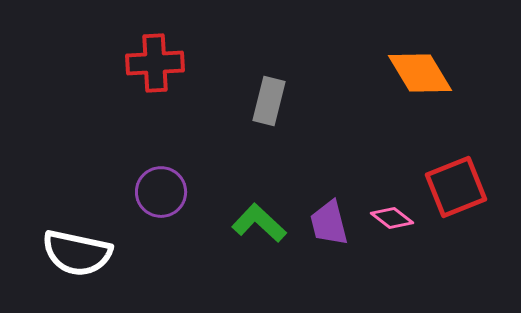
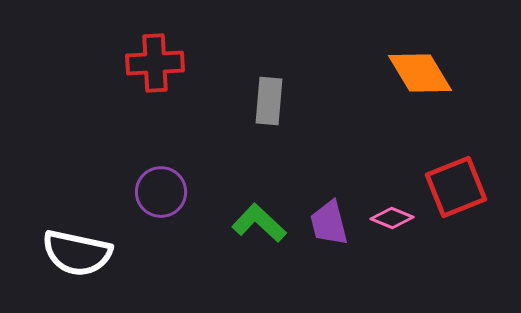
gray rectangle: rotated 9 degrees counterclockwise
pink diamond: rotated 15 degrees counterclockwise
